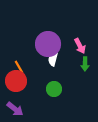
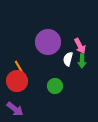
purple circle: moved 2 px up
white semicircle: moved 15 px right
green arrow: moved 3 px left, 3 px up
red circle: moved 1 px right
green circle: moved 1 px right, 3 px up
